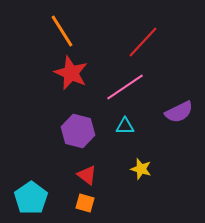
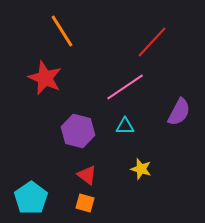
red line: moved 9 px right
red star: moved 26 px left, 5 px down
purple semicircle: rotated 36 degrees counterclockwise
